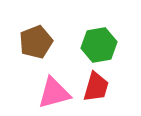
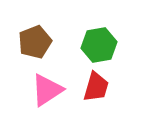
brown pentagon: moved 1 px left
pink triangle: moved 7 px left, 3 px up; rotated 18 degrees counterclockwise
